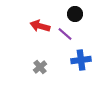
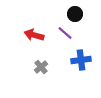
red arrow: moved 6 px left, 9 px down
purple line: moved 1 px up
gray cross: moved 1 px right
